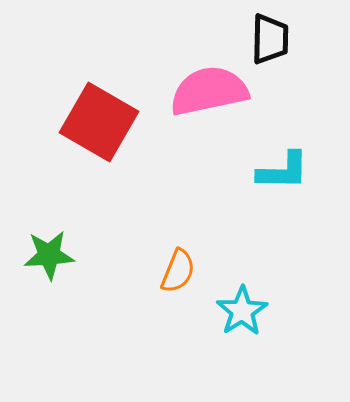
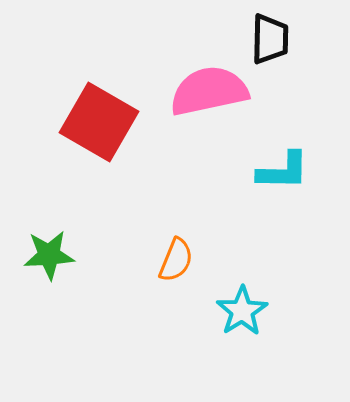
orange semicircle: moved 2 px left, 11 px up
